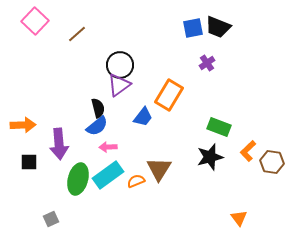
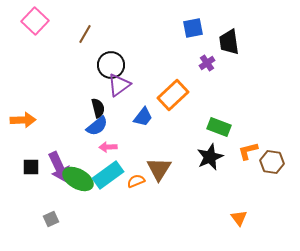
black trapezoid: moved 11 px right, 15 px down; rotated 60 degrees clockwise
brown line: moved 8 px right; rotated 18 degrees counterclockwise
black circle: moved 9 px left
orange rectangle: moved 4 px right; rotated 16 degrees clockwise
orange arrow: moved 5 px up
purple arrow: moved 23 px down; rotated 20 degrees counterclockwise
orange L-shape: rotated 30 degrees clockwise
black star: rotated 8 degrees counterclockwise
black square: moved 2 px right, 5 px down
green ellipse: rotated 76 degrees counterclockwise
